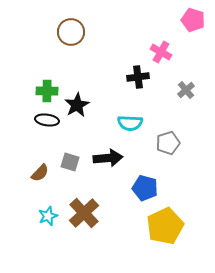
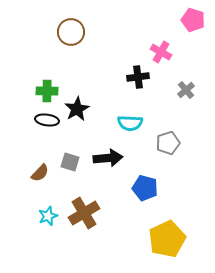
black star: moved 4 px down
brown cross: rotated 12 degrees clockwise
yellow pentagon: moved 2 px right, 13 px down
